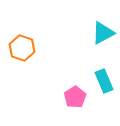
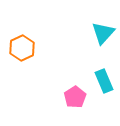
cyan triangle: rotated 20 degrees counterclockwise
orange hexagon: rotated 15 degrees clockwise
